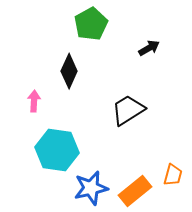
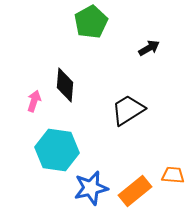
green pentagon: moved 2 px up
black diamond: moved 4 px left, 14 px down; rotated 20 degrees counterclockwise
pink arrow: rotated 15 degrees clockwise
orange trapezoid: rotated 100 degrees counterclockwise
